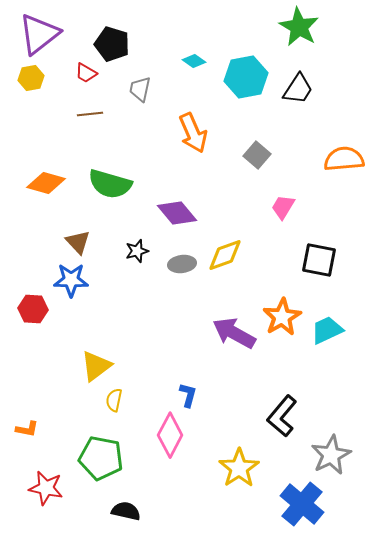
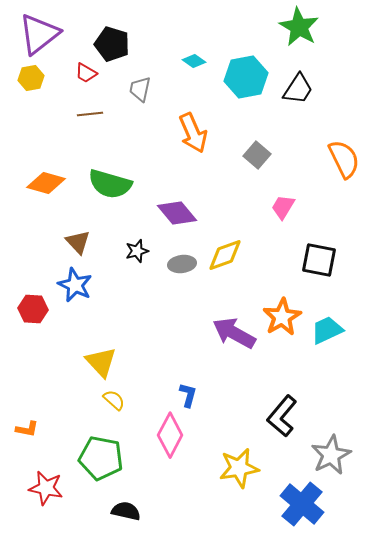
orange semicircle: rotated 69 degrees clockwise
blue star: moved 4 px right, 5 px down; rotated 24 degrees clockwise
yellow triangle: moved 5 px right, 4 px up; rotated 36 degrees counterclockwise
yellow semicircle: rotated 120 degrees clockwise
yellow star: rotated 24 degrees clockwise
